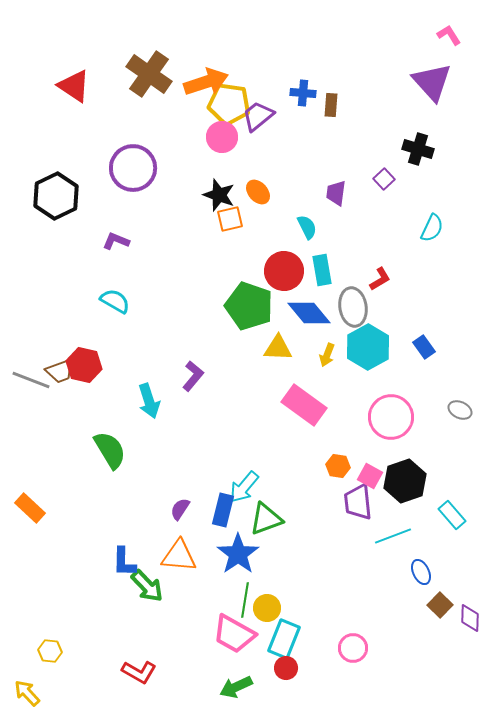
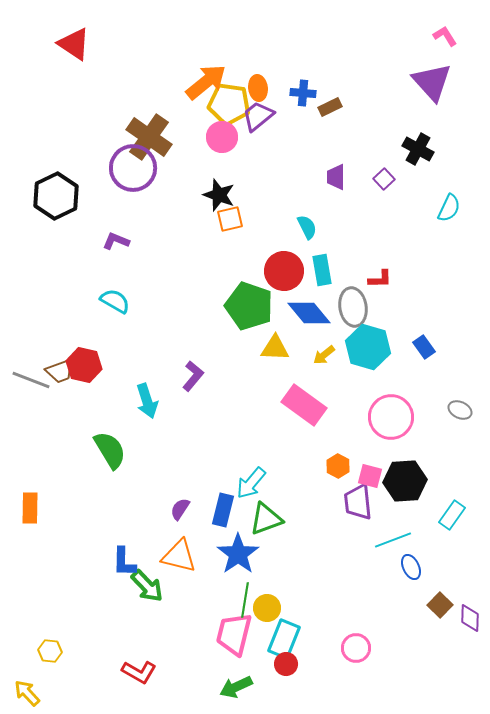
pink L-shape at (449, 35): moved 4 px left, 1 px down
brown cross at (149, 74): moved 63 px down
orange arrow at (206, 82): rotated 21 degrees counterclockwise
red triangle at (74, 86): moved 42 px up
brown rectangle at (331, 105): moved 1 px left, 2 px down; rotated 60 degrees clockwise
black cross at (418, 149): rotated 12 degrees clockwise
orange ellipse at (258, 192): moved 104 px up; rotated 35 degrees clockwise
purple trapezoid at (336, 193): moved 16 px up; rotated 8 degrees counterclockwise
cyan semicircle at (432, 228): moved 17 px right, 20 px up
red L-shape at (380, 279): rotated 30 degrees clockwise
cyan hexagon at (368, 347): rotated 15 degrees counterclockwise
yellow triangle at (278, 348): moved 3 px left
yellow arrow at (327, 355): moved 3 px left; rotated 30 degrees clockwise
cyan arrow at (149, 401): moved 2 px left
orange hexagon at (338, 466): rotated 20 degrees clockwise
pink square at (370, 476): rotated 15 degrees counterclockwise
black hexagon at (405, 481): rotated 15 degrees clockwise
cyan arrow at (244, 487): moved 7 px right, 4 px up
orange rectangle at (30, 508): rotated 48 degrees clockwise
cyan rectangle at (452, 515): rotated 76 degrees clockwise
cyan line at (393, 536): moved 4 px down
orange triangle at (179, 556): rotated 9 degrees clockwise
blue ellipse at (421, 572): moved 10 px left, 5 px up
pink trapezoid at (234, 634): rotated 75 degrees clockwise
pink circle at (353, 648): moved 3 px right
red circle at (286, 668): moved 4 px up
